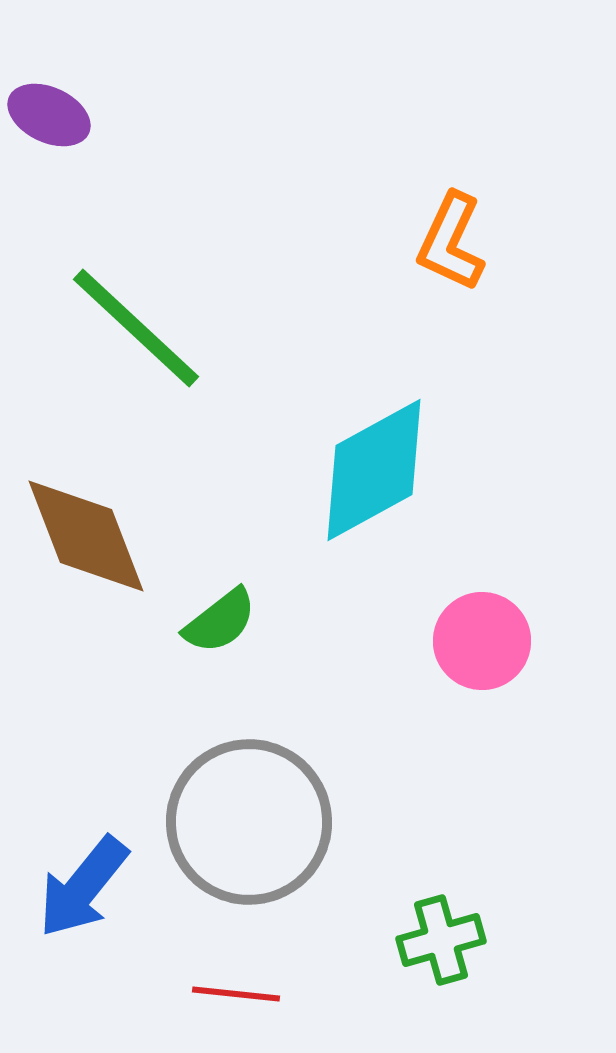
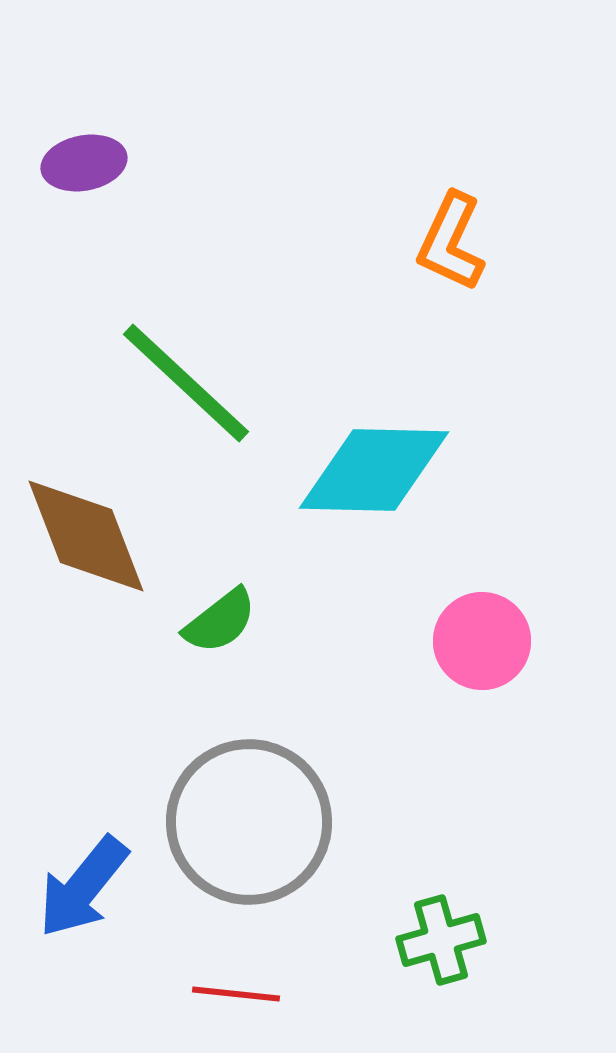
purple ellipse: moved 35 px right, 48 px down; rotated 36 degrees counterclockwise
green line: moved 50 px right, 55 px down
cyan diamond: rotated 30 degrees clockwise
